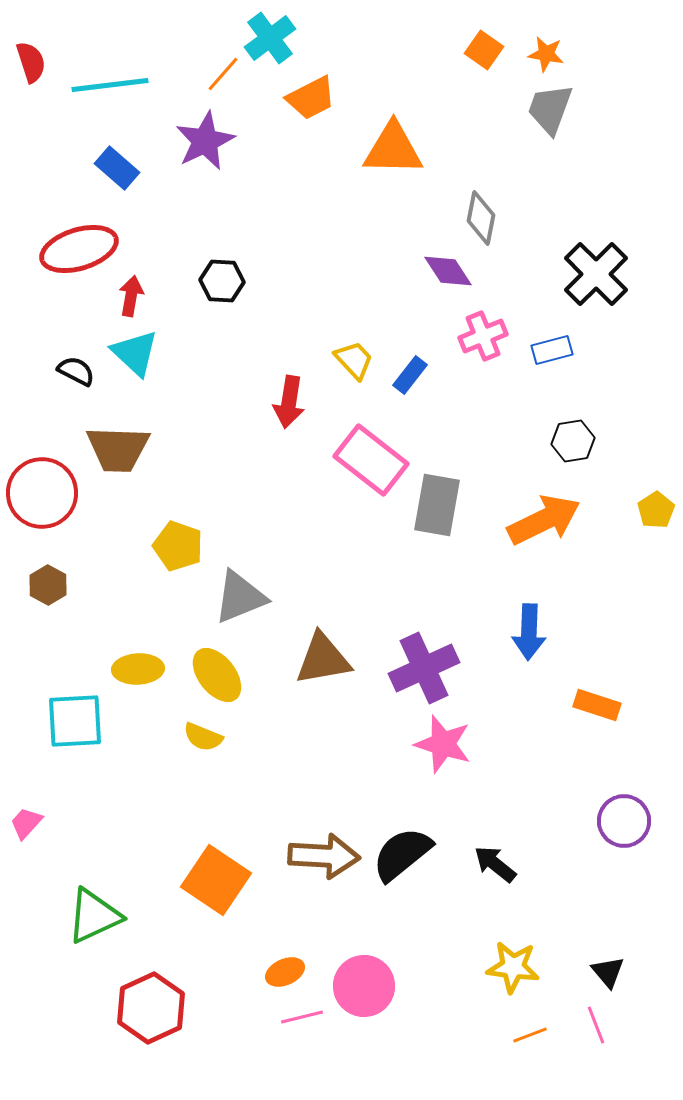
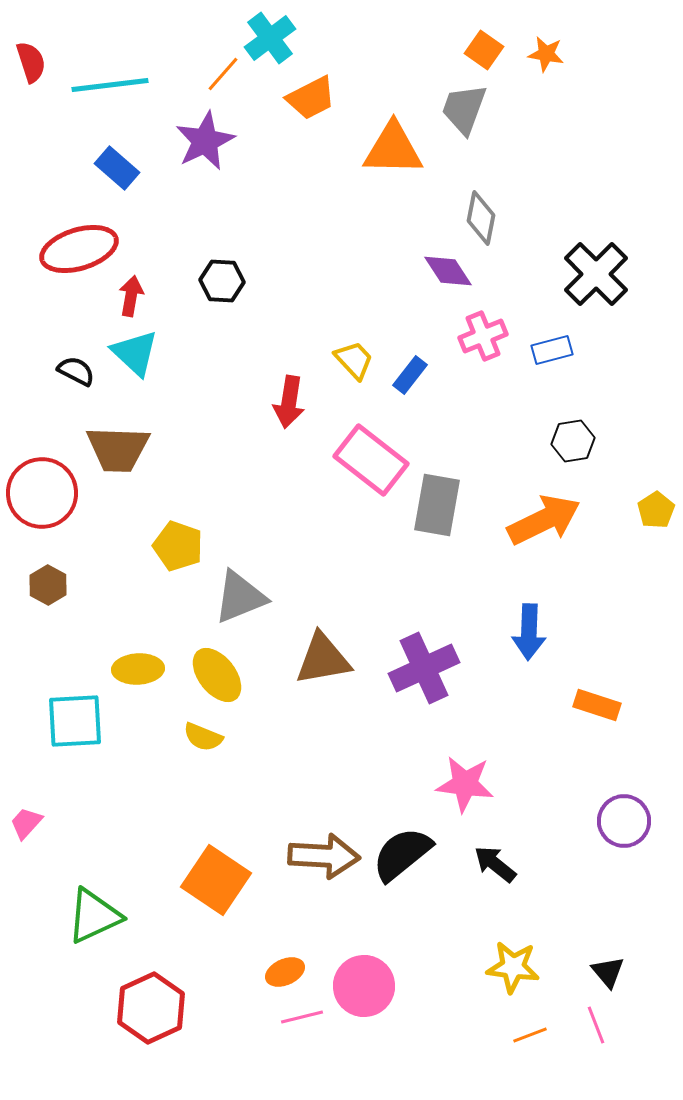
gray trapezoid at (550, 109): moved 86 px left
pink star at (443, 744): moved 22 px right, 40 px down; rotated 10 degrees counterclockwise
